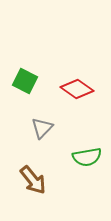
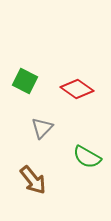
green semicircle: rotated 40 degrees clockwise
